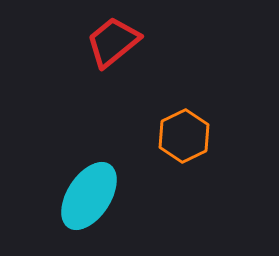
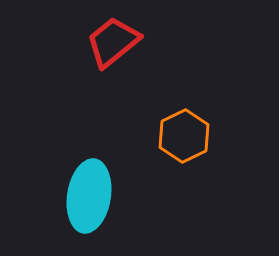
cyan ellipse: rotated 24 degrees counterclockwise
